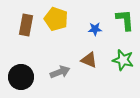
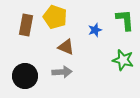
yellow pentagon: moved 1 px left, 2 px up
blue star: moved 1 px down; rotated 16 degrees counterclockwise
brown triangle: moved 23 px left, 13 px up
gray arrow: moved 2 px right; rotated 18 degrees clockwise
black circle: moved 4 px right, 1 px up
